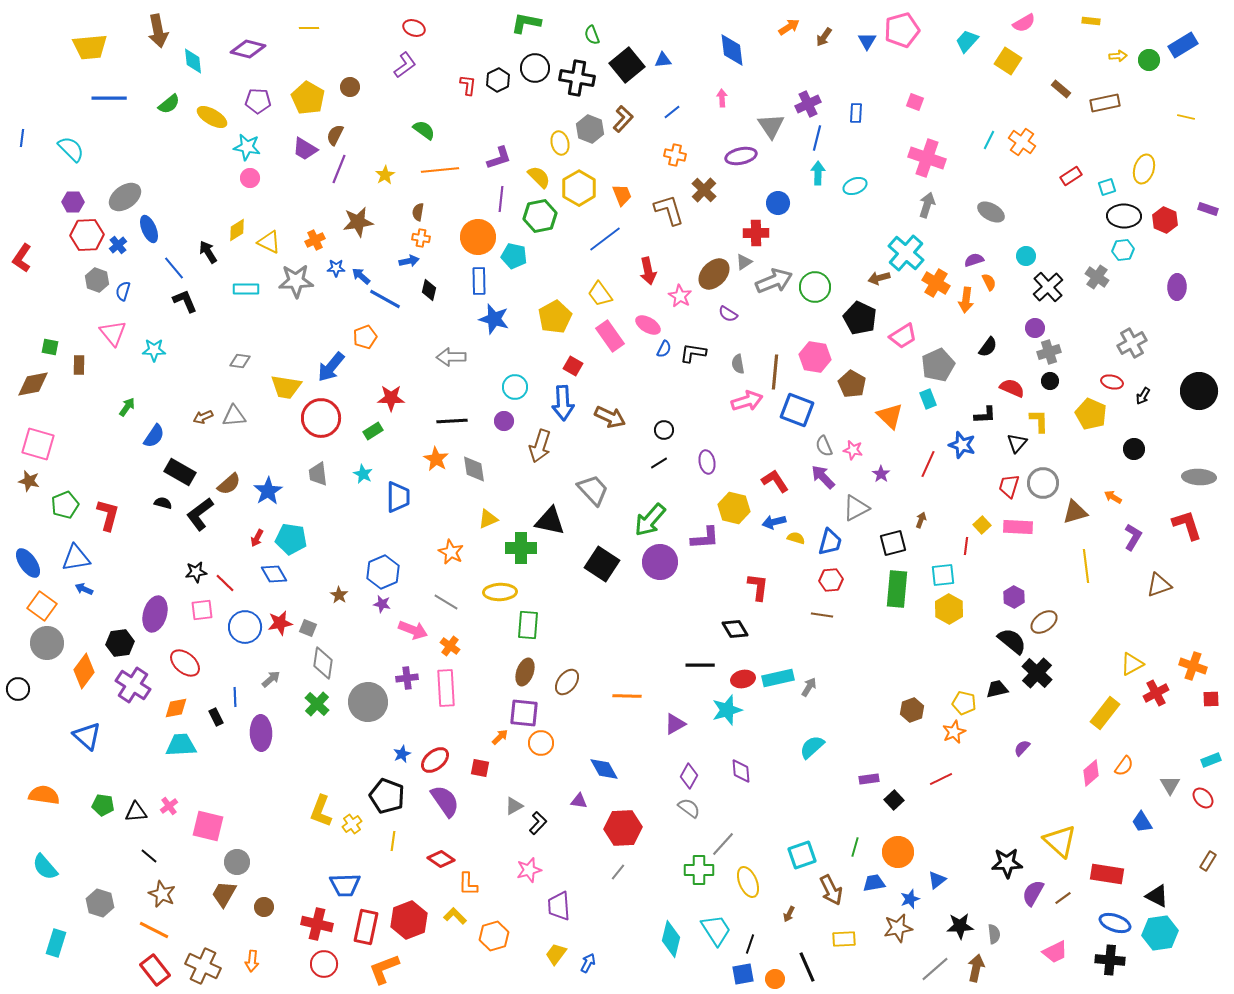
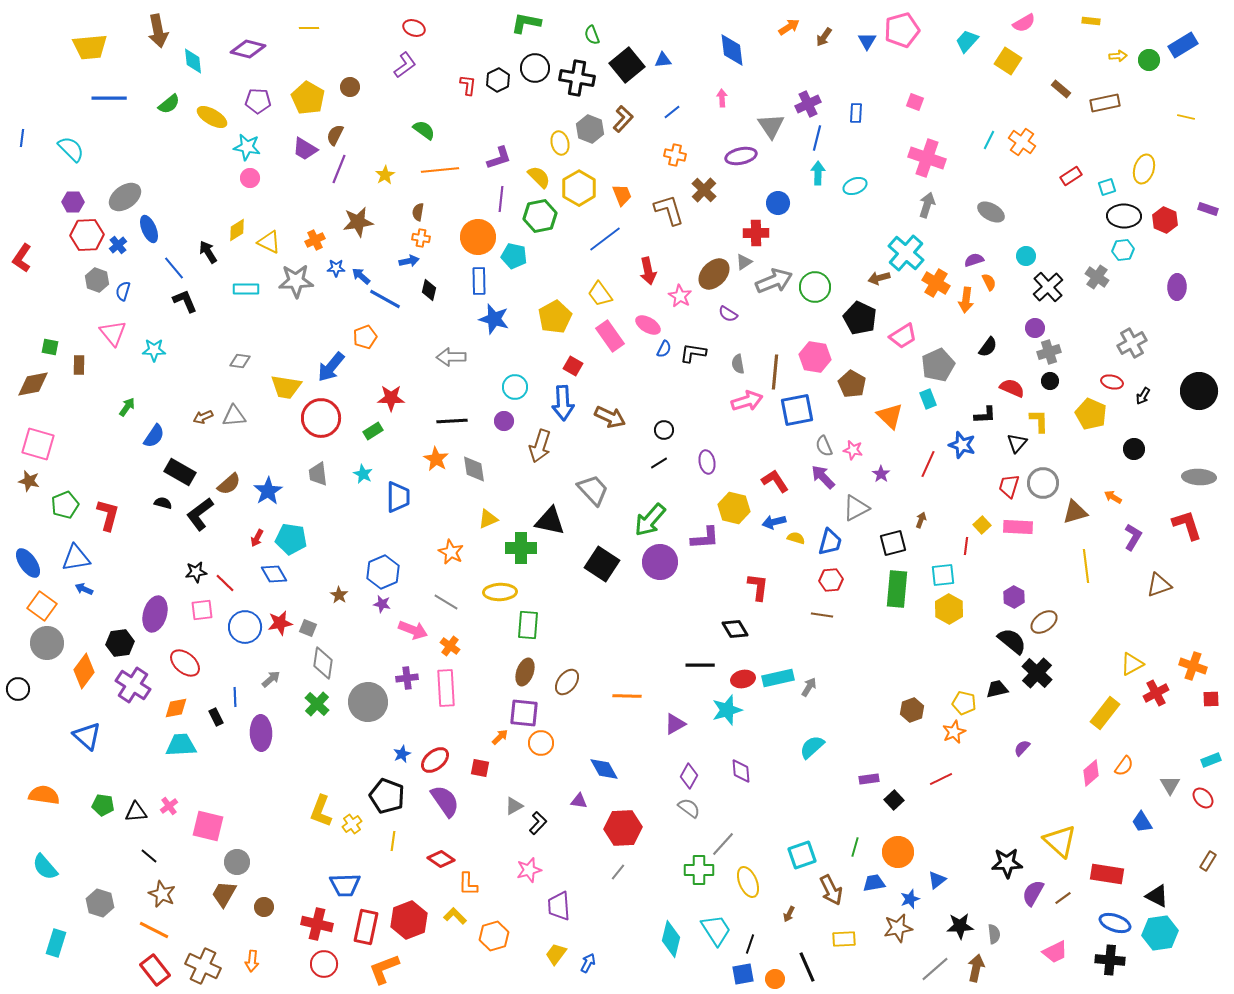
blue square at (797, 410): rotated 32 degrees counterclockwise
